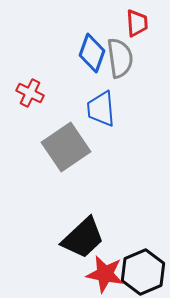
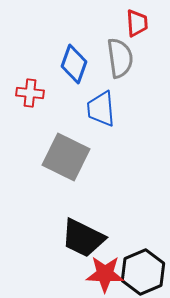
blue diamond: moved 18 px left, 11 px down
red cross: rotated 20 degrees counterclockwise
gray square: moved 10 px down; rotated 30 degrees counterclockwise
black trapezoid: rotated 69 degrees clockwise
red star: rotated 9 degrees counterclockwise
